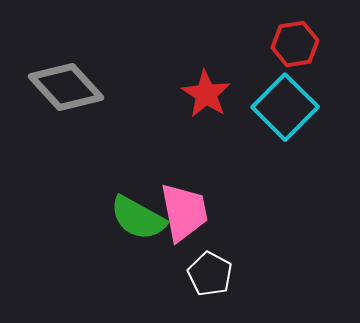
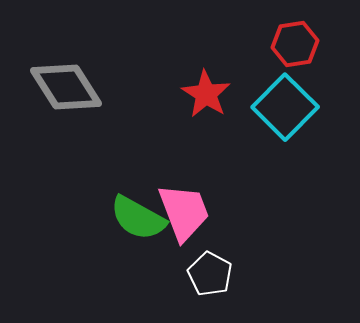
gray diamond: rotated 10 degrees clockwise
pink trapezoid: rotated 10 degrees counterclockwise
